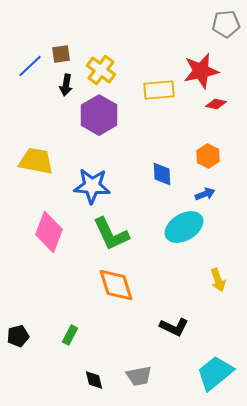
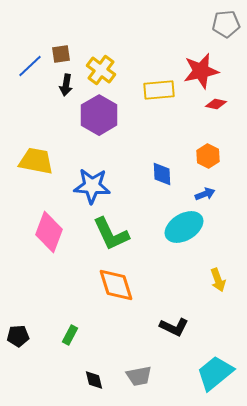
black pentagon: rotated 10 degrees clockwise
